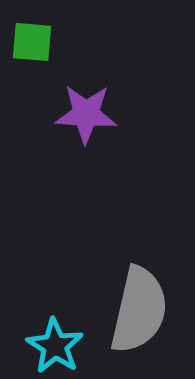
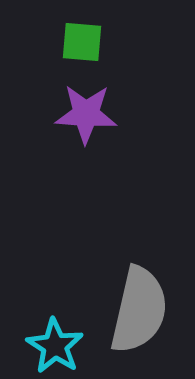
green square: moved 50 px right
